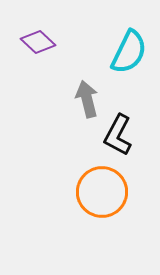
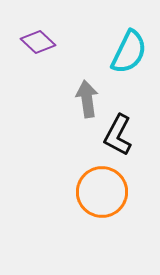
gray arrow: rotated 6 degrees clockwise
